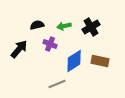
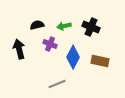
black cross: rotated 36 degrees counterclockwise
black arrow: rotated 54 degrees counterclockwise
blue diamond: moved 1 px left, 4 px up; rotated 30 degrees counterclockwise
